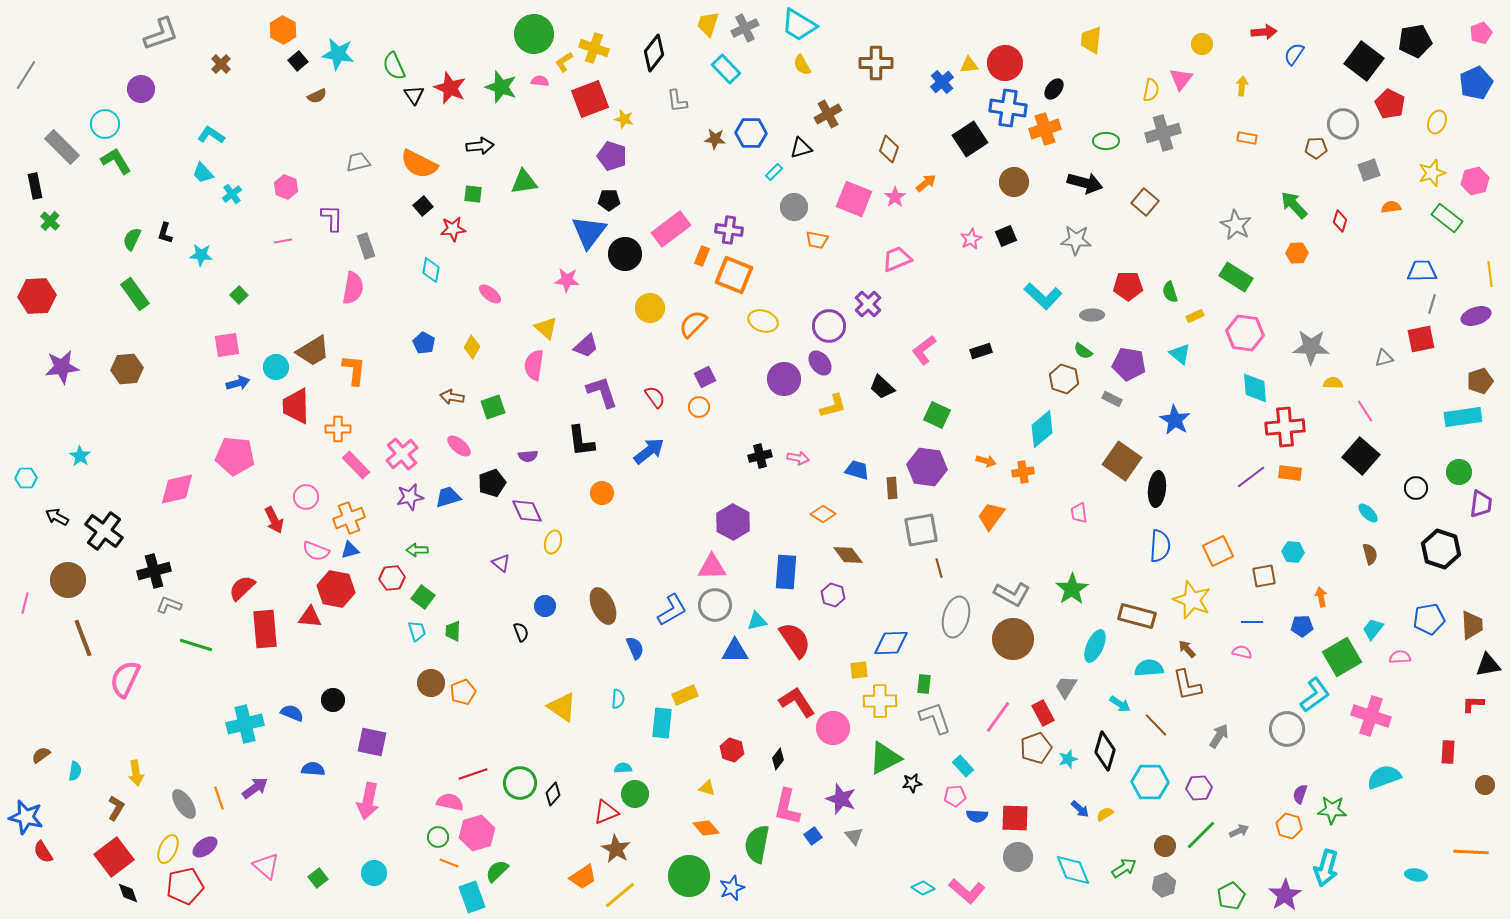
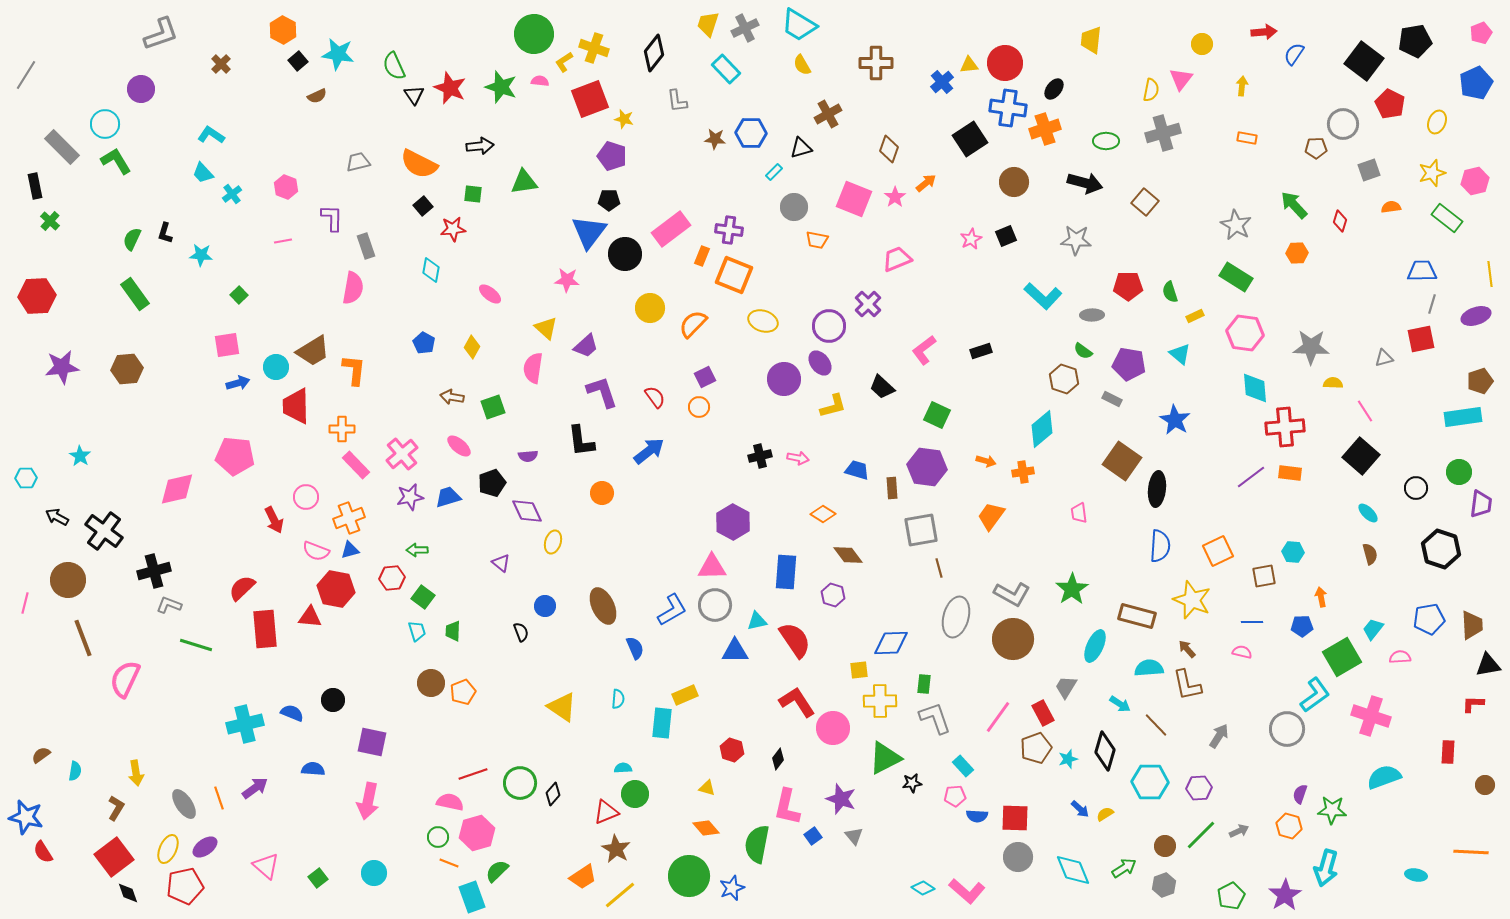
pink semicircle at (534, 365): moved 1 px left, 3 px down
orange cross at (338, 429): moved 4 px right
